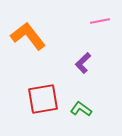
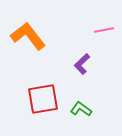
pink line: moved 4 px right, 9 px down
purple L-shape: moved 1 px left, 1 px down
